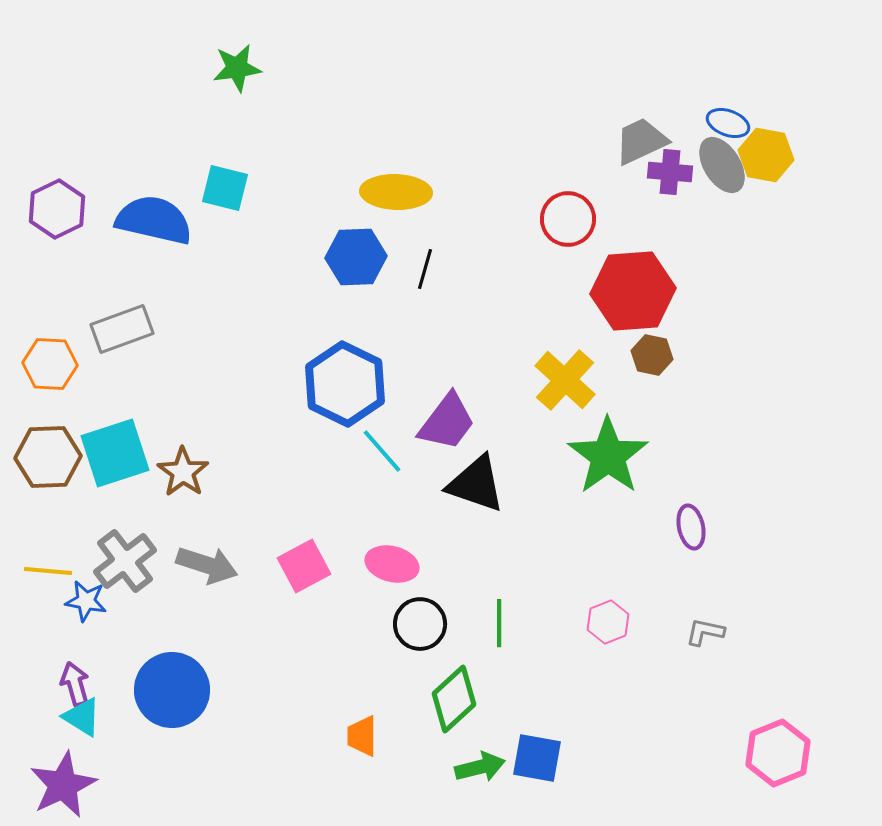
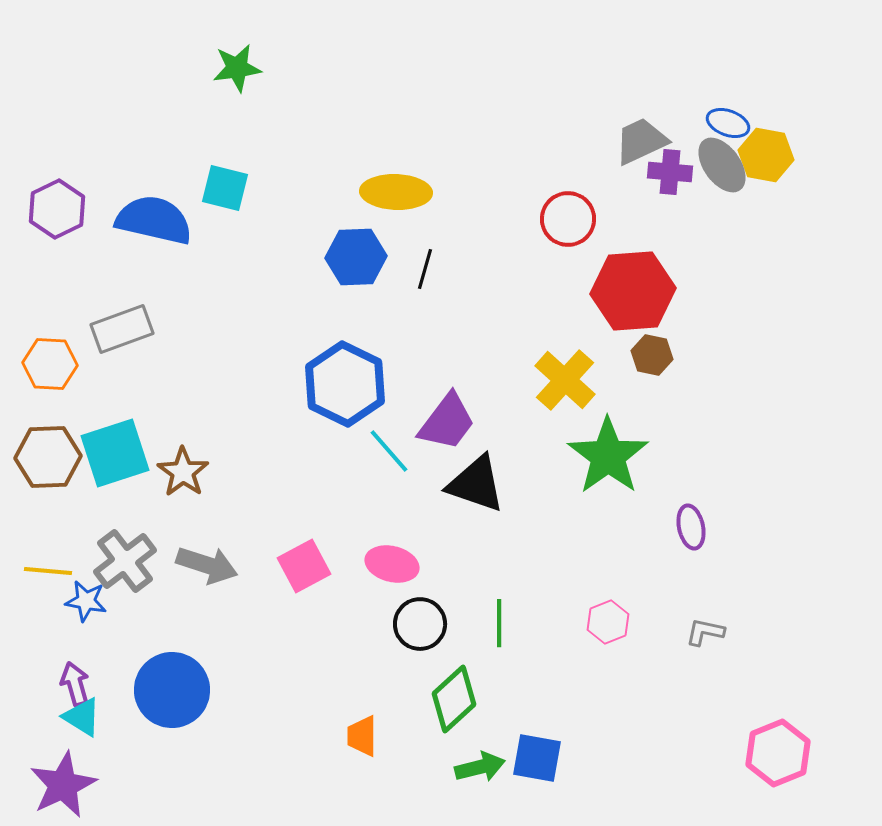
gray ellipse at (722, 165): rotated 4 degrees counterclockwise
cyan line at (382, 451): moved 7 px right
